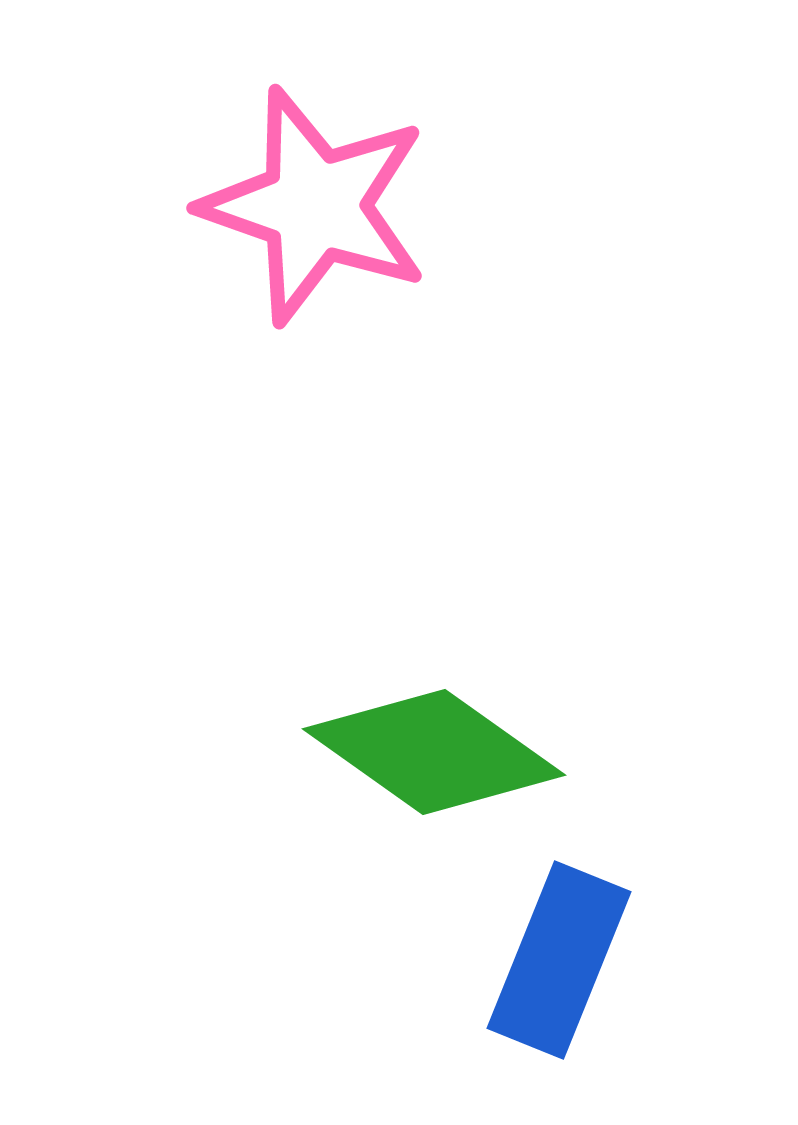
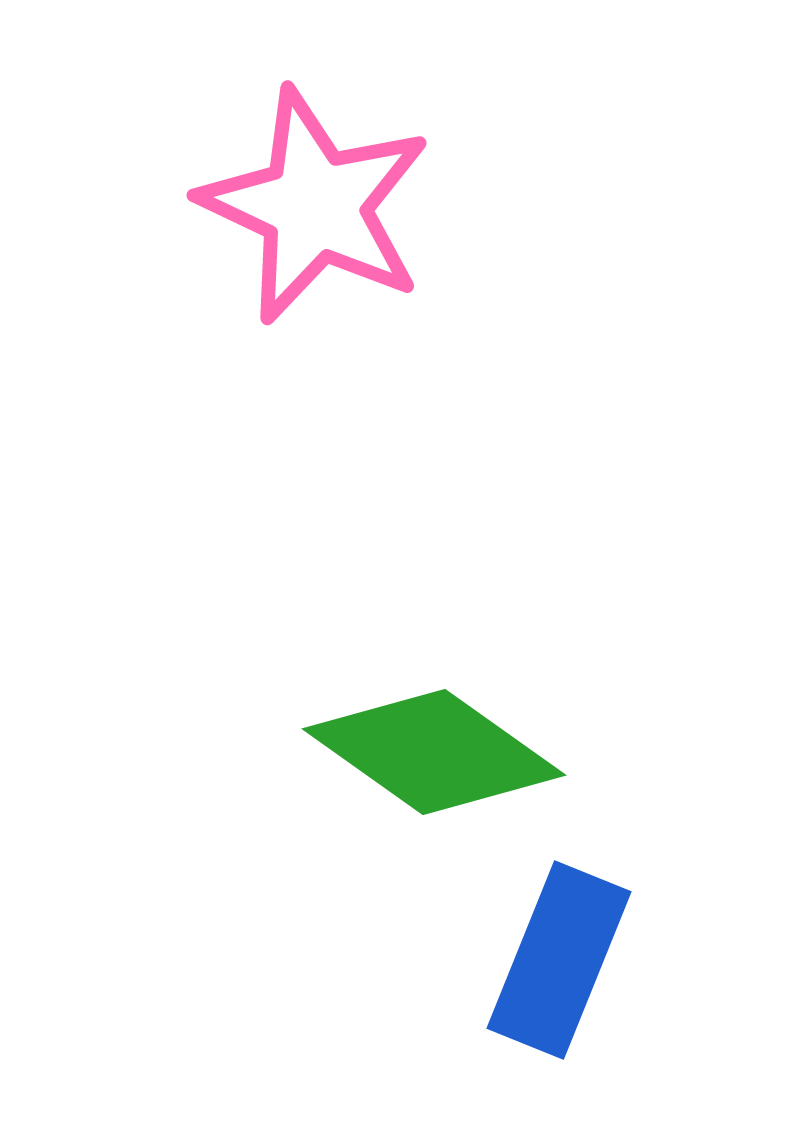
pink star: rotated 6 degrees clockwise
